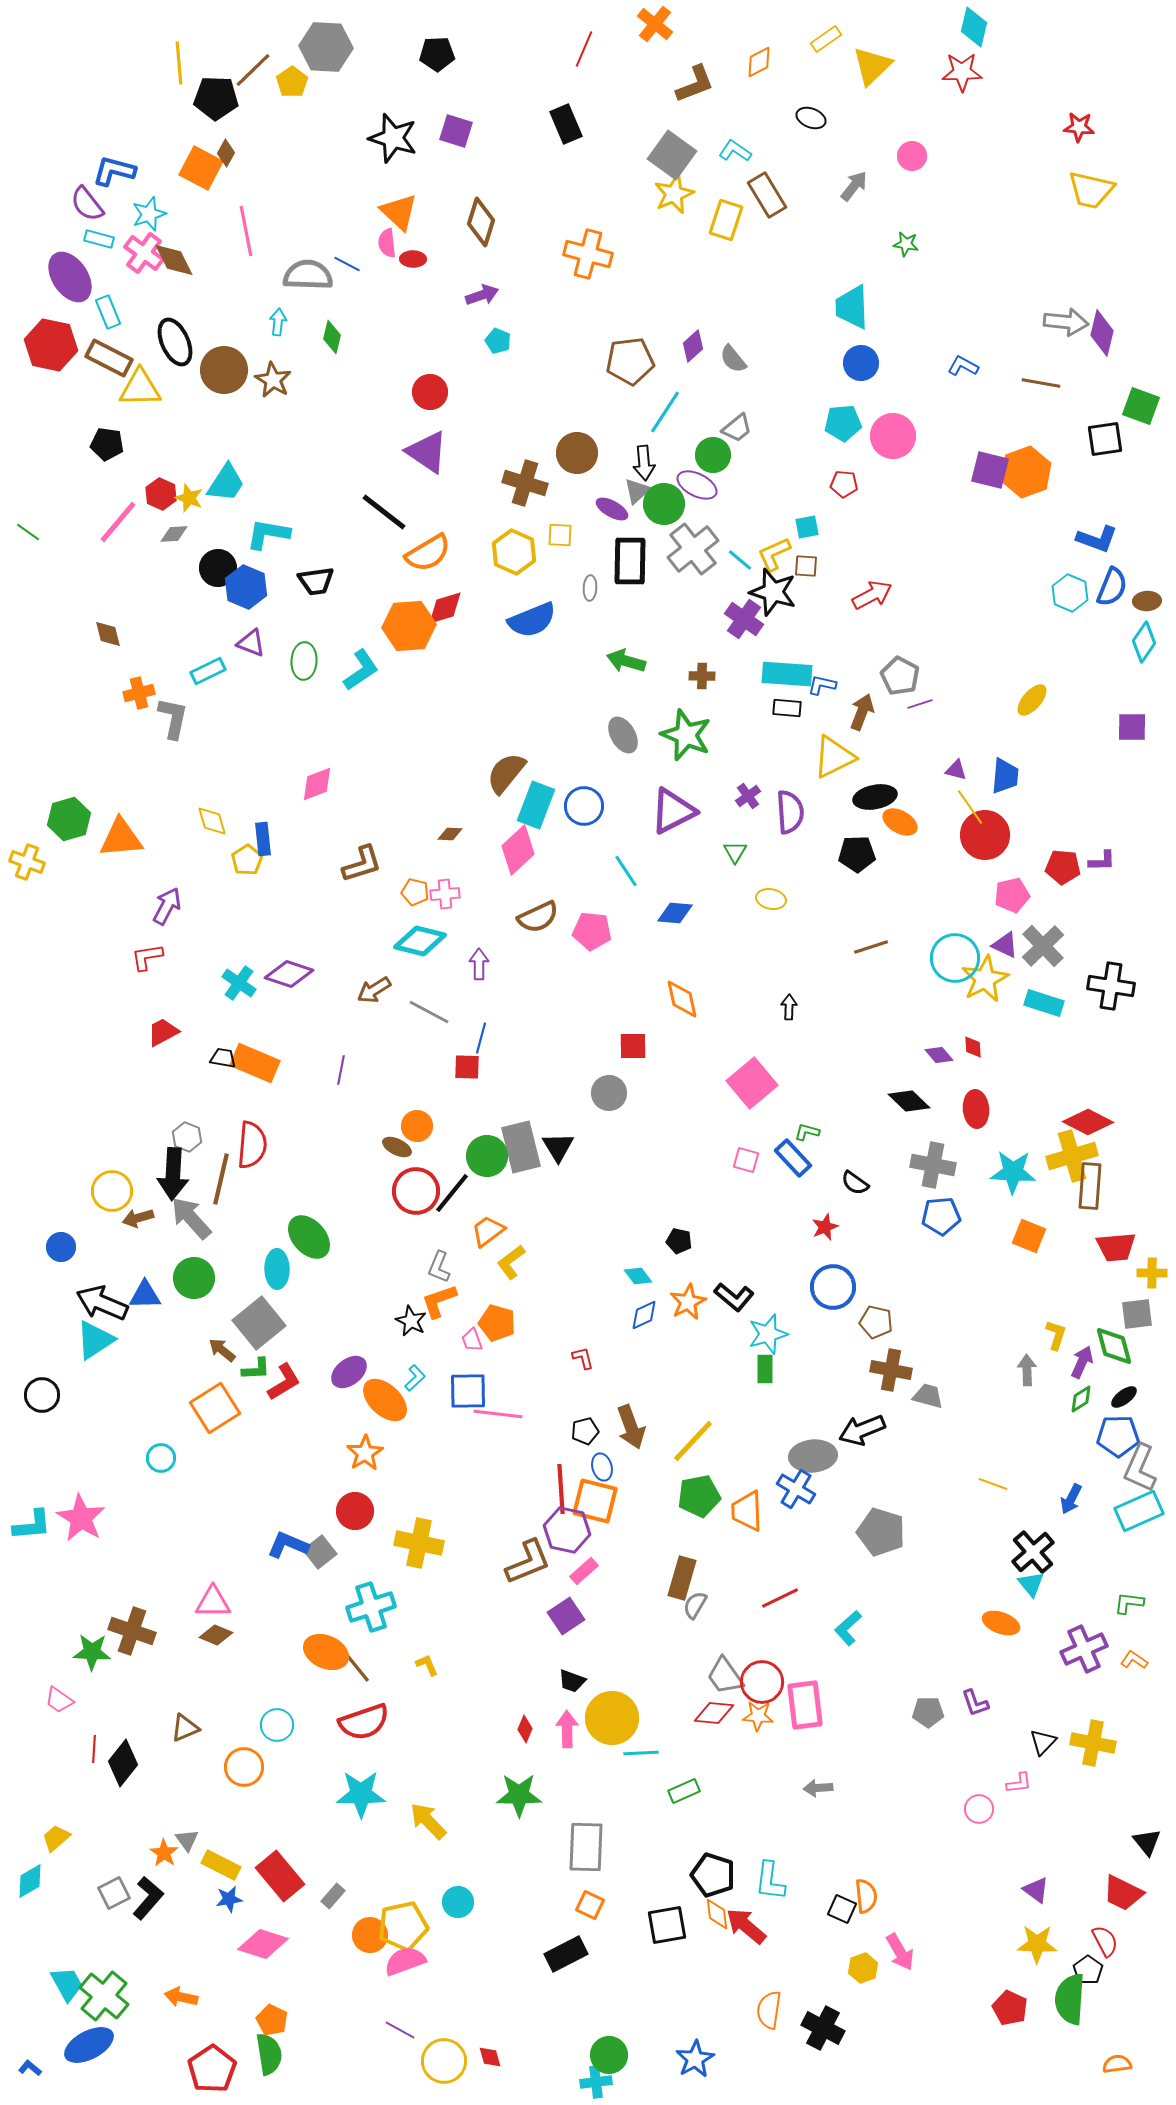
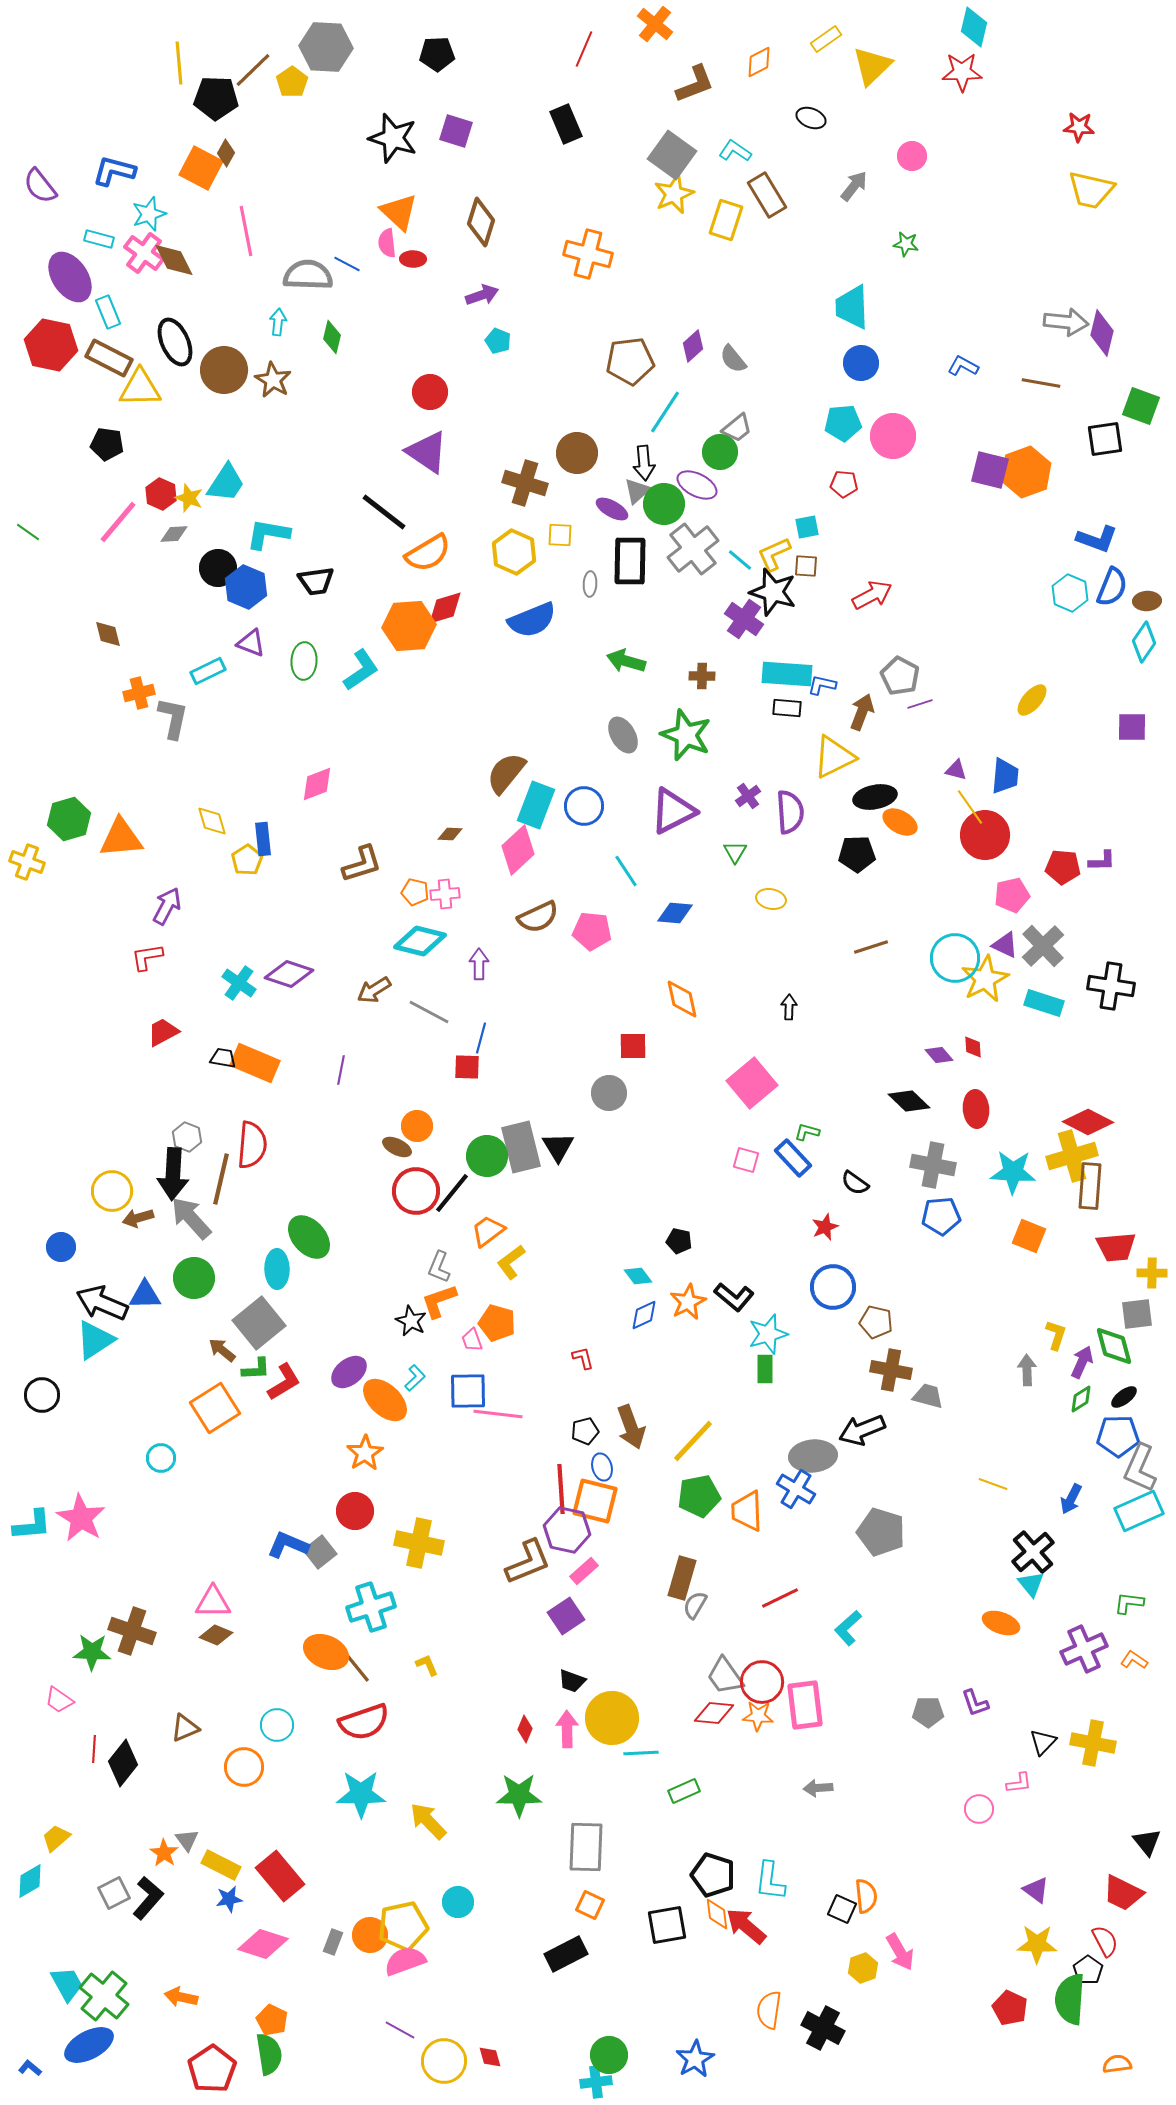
purple semicircle at (87, 204): moved 47 px left, 18 px up
green circle at (713, 455): moved 7 px right, 3 px up
gray ellipse at (590, 588): moved 4 px up
gray rectangle at (333, 1896): moved 46 px down; rotated 20 degrees counterclockwise
